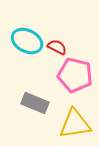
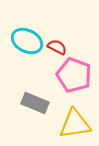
pink pentagon: moved 1 px left; rotated 8 degrees clockwise
